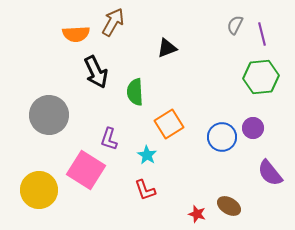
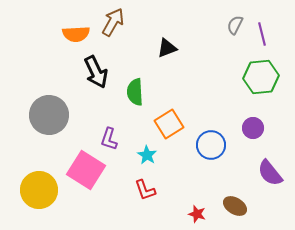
blue circle: moved 11 px left, 8 px down
brown ellipse: moved 6 px right
